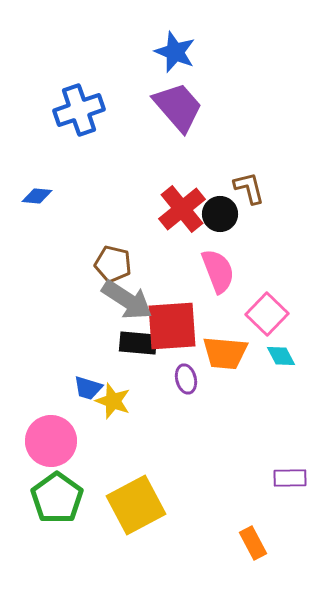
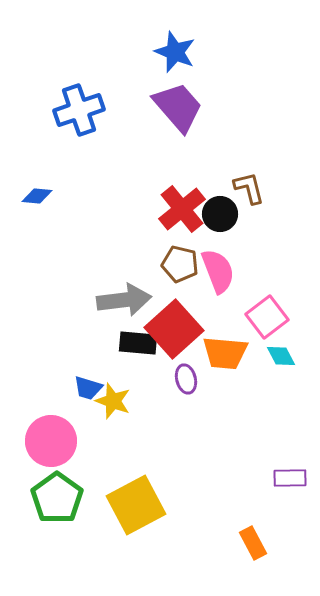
brown pentagon: moved 67 px right
gray arrow: moved 3 px left; rotated 40 degrees counterclockwise
pink square: moved 3 px down; rotated 9 degrees clockwise
red square: moved 2 px right, 3 px down; rotated 38 degrees counterclockwise
